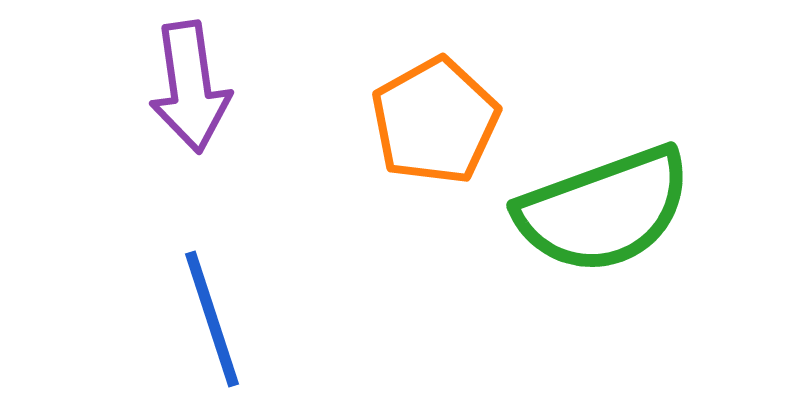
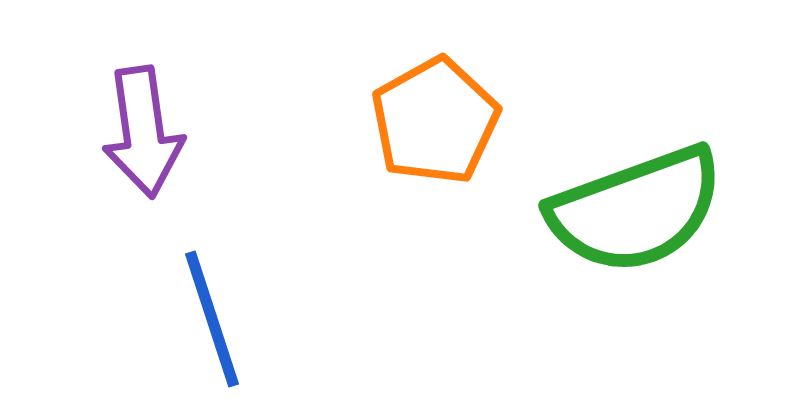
purple arrow: moved 47 px left, 45 px down
green semicircle: moved 32 px right
